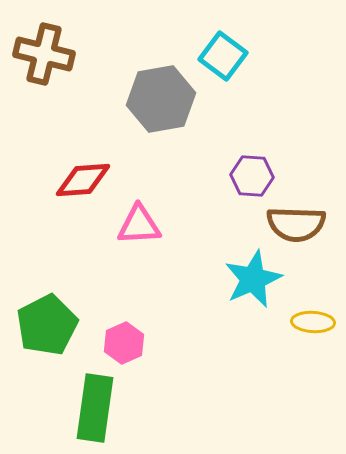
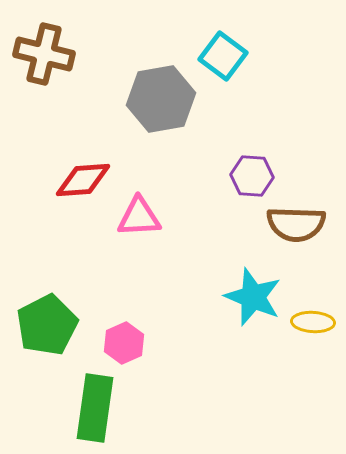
pink triangle: moved 8 px up
cyan star: moved 18 px down; rotated 26 degrees counterclockwise
